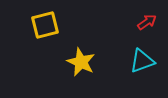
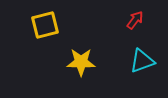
red arrow: moved 12 px left, 2 px up; rotated 18 degrees counterclockwise
yellow star: rotated 24 degrees counterclockwise
